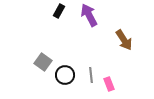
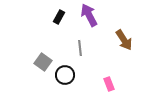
black rectangle: moved 6 px down
gray line: moved 11 px left, 27 px up
